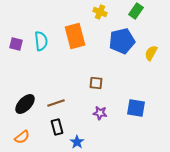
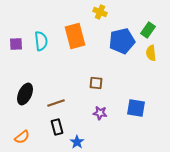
green rectangle: moved 12 px right, 19 px down
purple square: rotated 16 degrees counterclockwise
yellow semicircle: rotated 35 degrees counterclockwise
black ellipse: moved 10 px up; rotated 20 degrees counterclockwise
